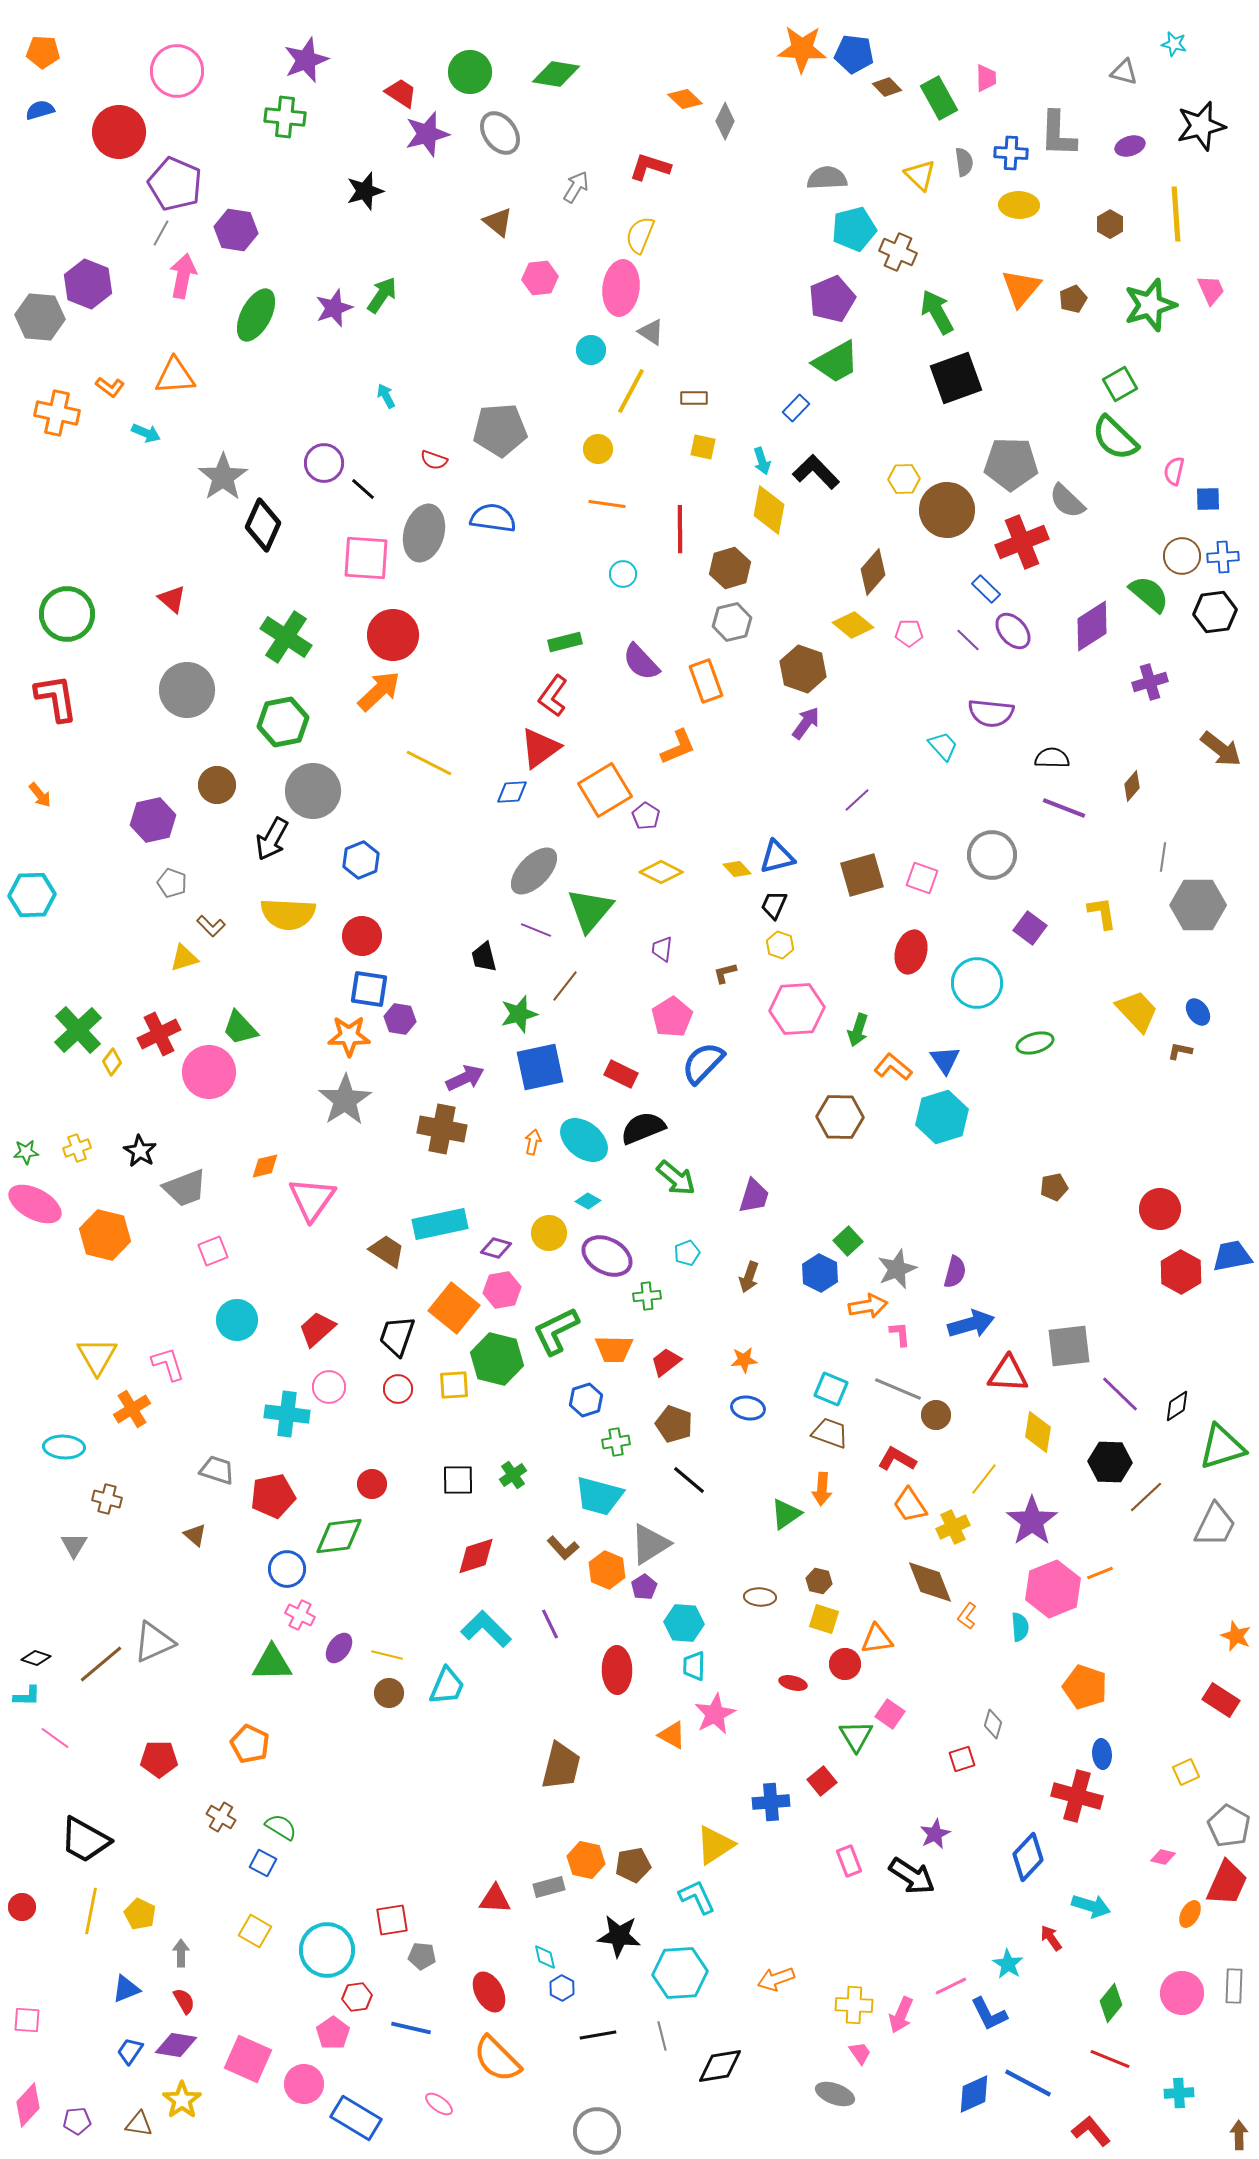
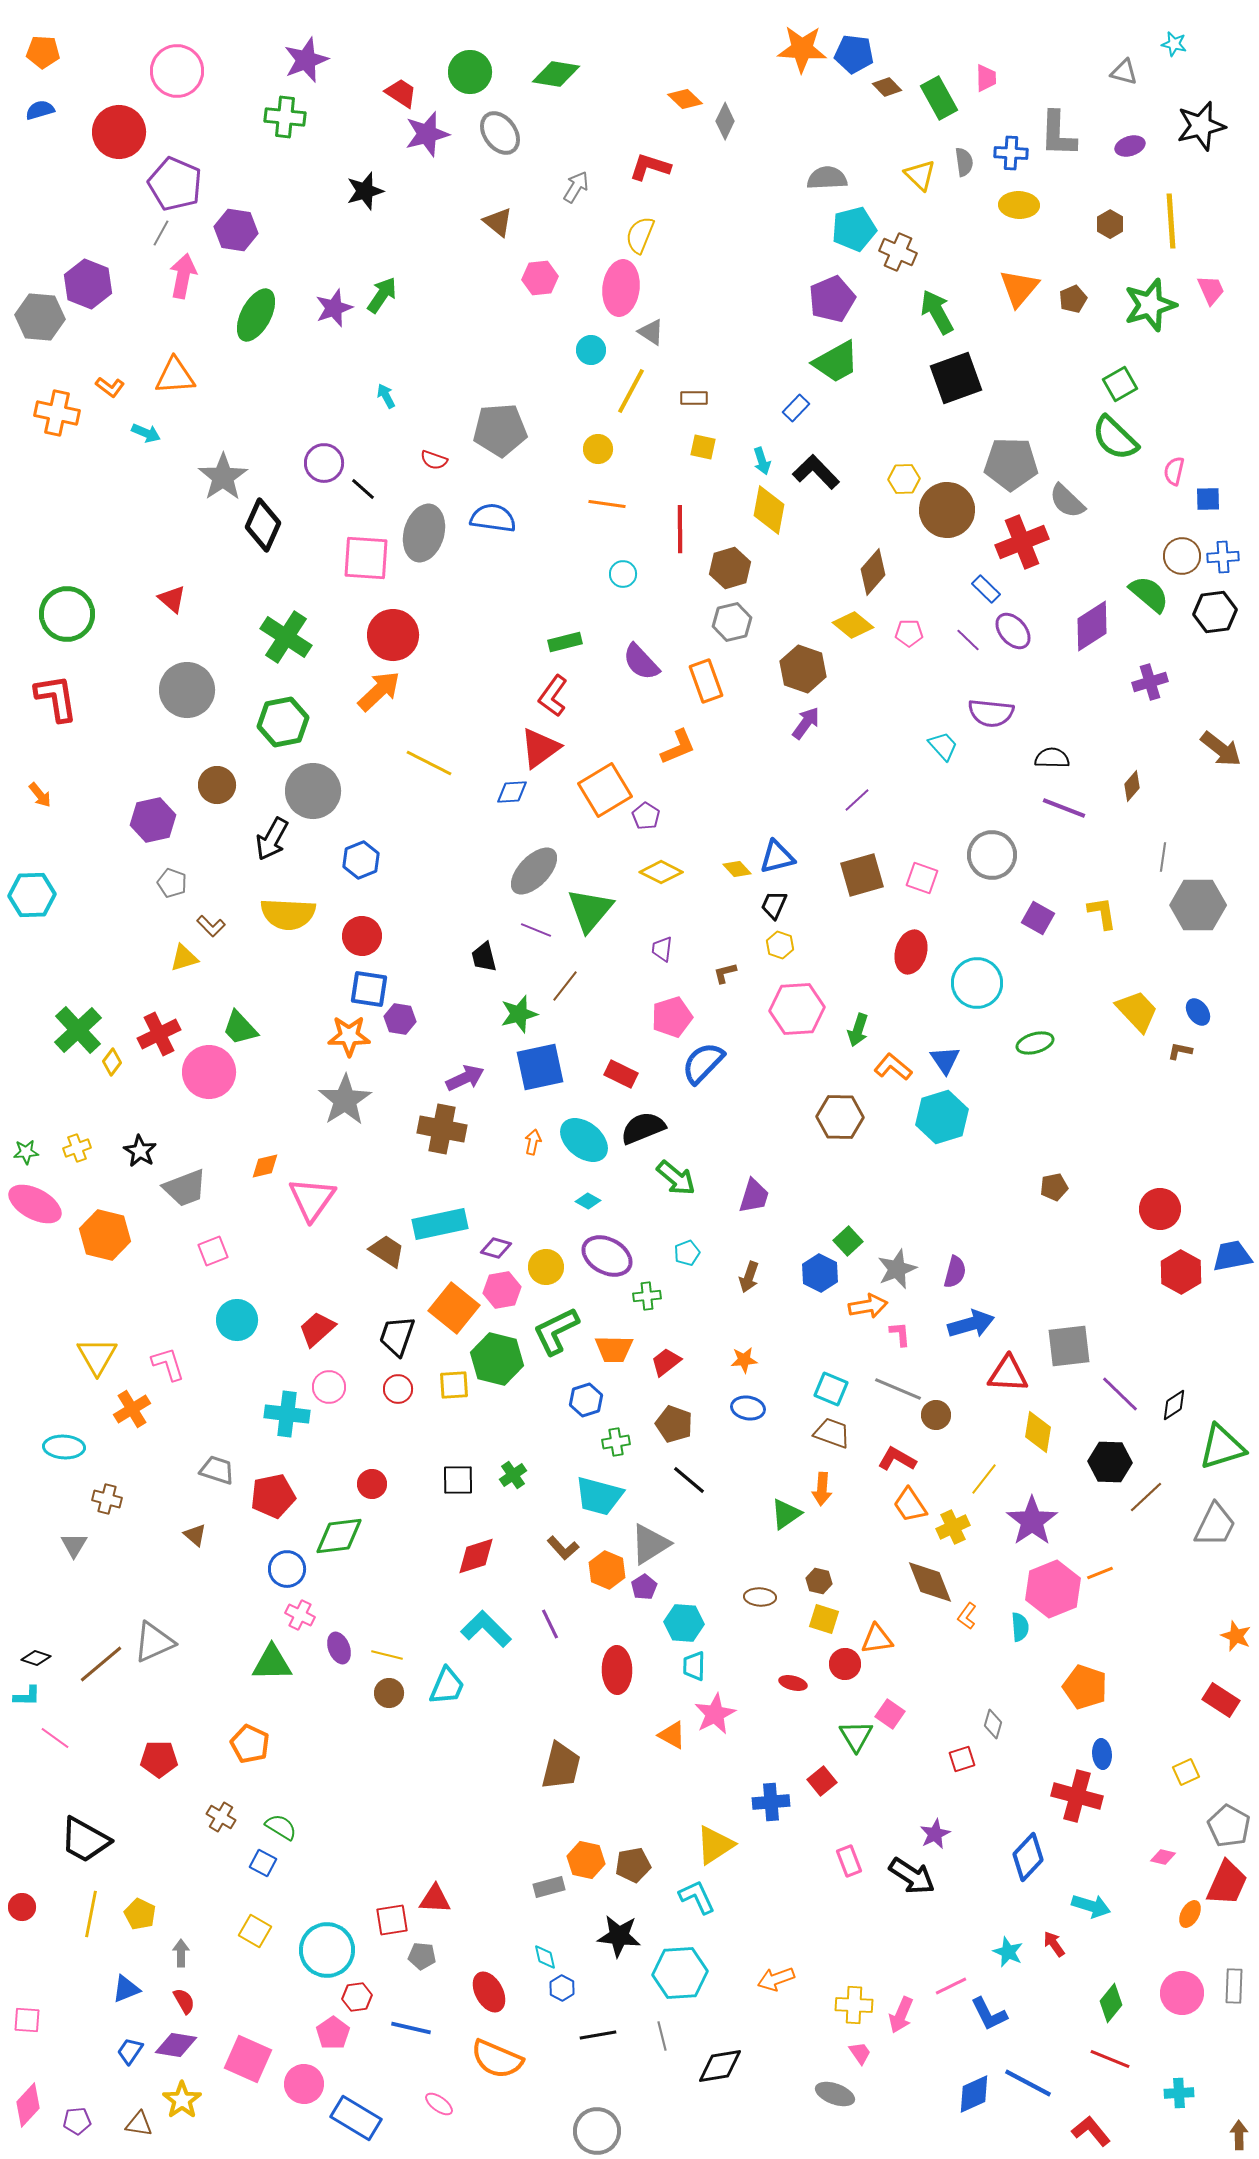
yellow line at (1176, 214): moved 5 px left, 7 px down
orange triangle at (1021, 288): moved 2 px left
purple square at (1030, 928): moved 8 px right, 10 px up; rotated 8 degrees counterclockwise
pink pentagon at (672, 1017): rotated 15 degrees clockwise
yellow circle at (549, 1233): moved 3 px left, 34 px down
black diamond at (1177, 1406): moved 3 px left, 1 px up
brown trapezoid at (830, 1433): moved 2 px right
purple ellipse at (339, 1648): rotated 56 degrees counterclockwise
red triangle at (495, 1899): moved 60 px left
yellow line at (91, 1911): moved 3 px down
red arrow at (1051, 1938): moved 3 px right, 6 px down
cyan star at (1008, 1964): moved 12 px up; rotated 8 degrees counterclockwise
orange semicircle at (497, 2059): rotated 22 degrees counterclockwise
